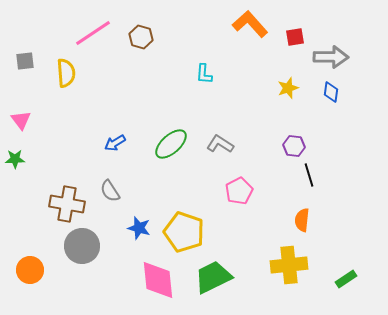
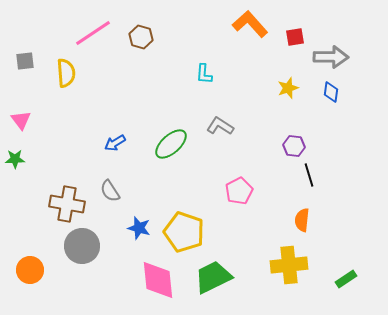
gray L-shape: moved 18 px up
